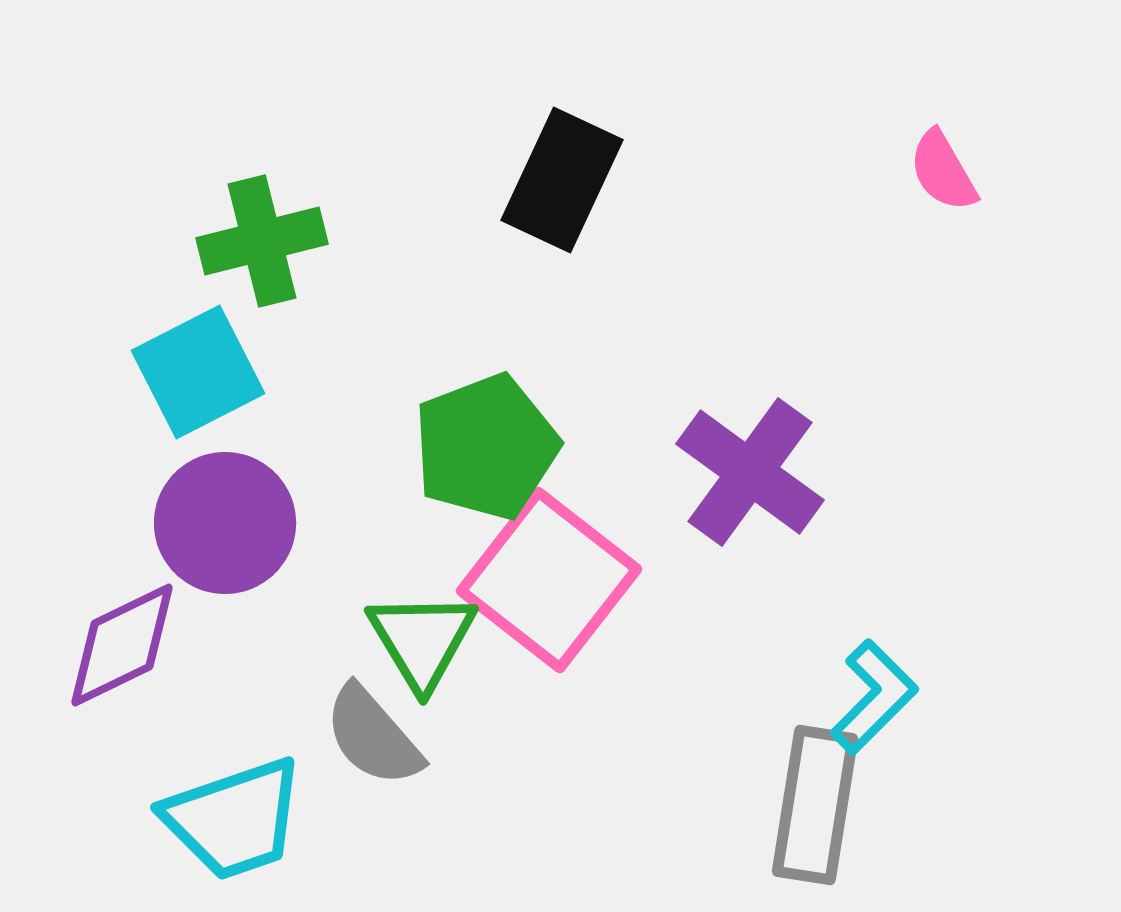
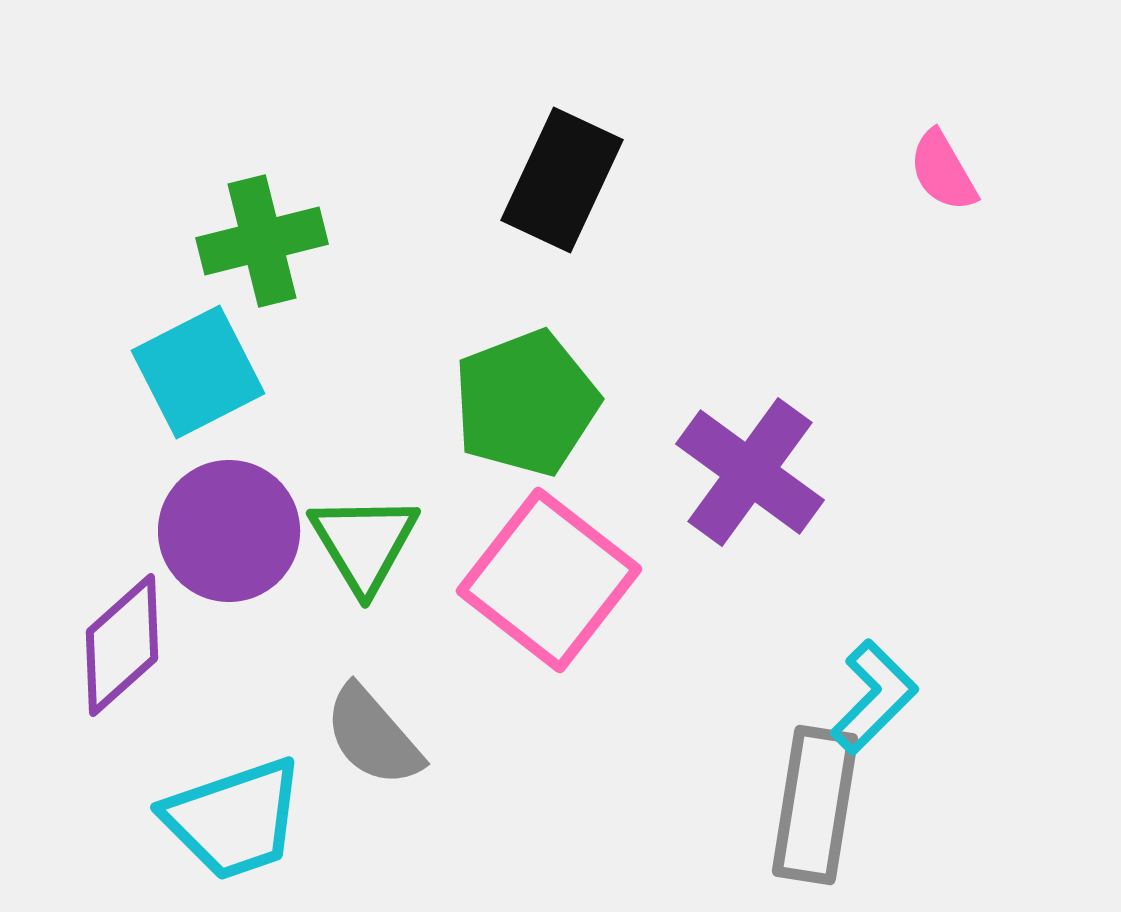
green pentagon: moved 40 px right, 44 px up
purple circle: moved 4 px right, 8 px down
green triangle: moved 58 px left, 97 px up
purple diamond: rotated 16 degrees counterclockwise
